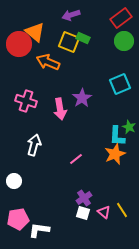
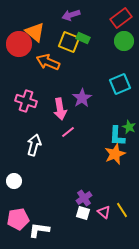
pink line: moved 8 px left, 27 px up
